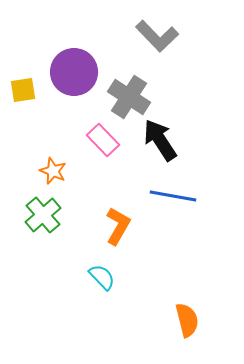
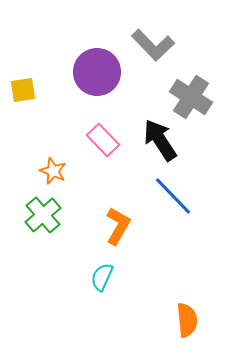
gray L-shape: moved 4 px left, 9 px down
purple circle: moved 23 px right
gray cross: moved 62 px right
blue line: rotated 36 degrees clockwise
cyan semicircle: rotated 112 degrees counterclockwise
orange semicircle: rotated 8 degrees clockwise
